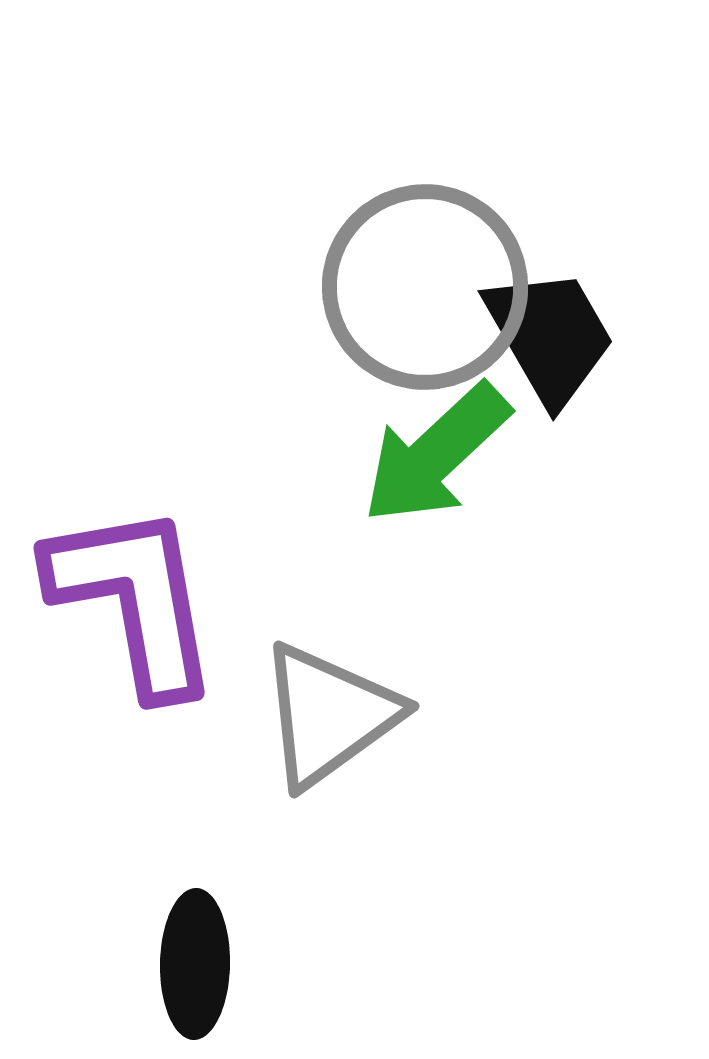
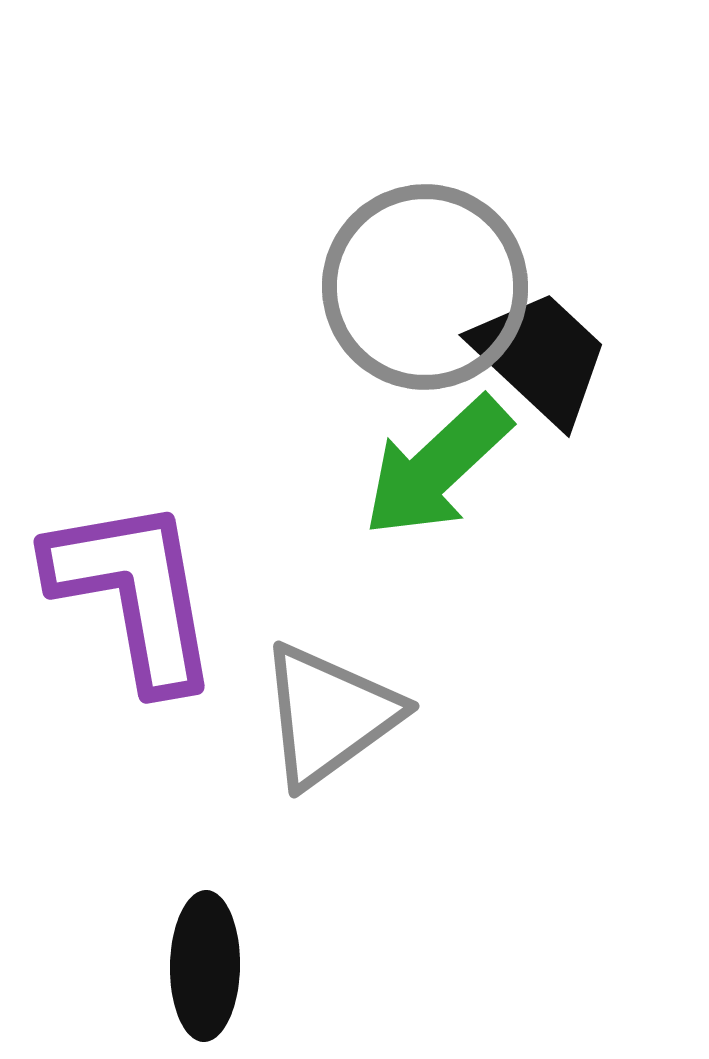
black trapezoid: moved 9 px left, 21 px down; rotated 17 degrees counterclockwise
green arrow: moved 1 px right, 13 px down
purple L-shape: moved 6 px up
black ellipse: moved 10 px right, 2 px down
